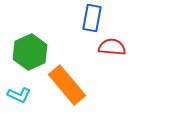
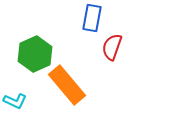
red semicircle: rotated 76 degrees counterclockwise
green hexagon: moved 5 px right, 2 px down
cyan L-shape: moved 4 px left, 6 px down
